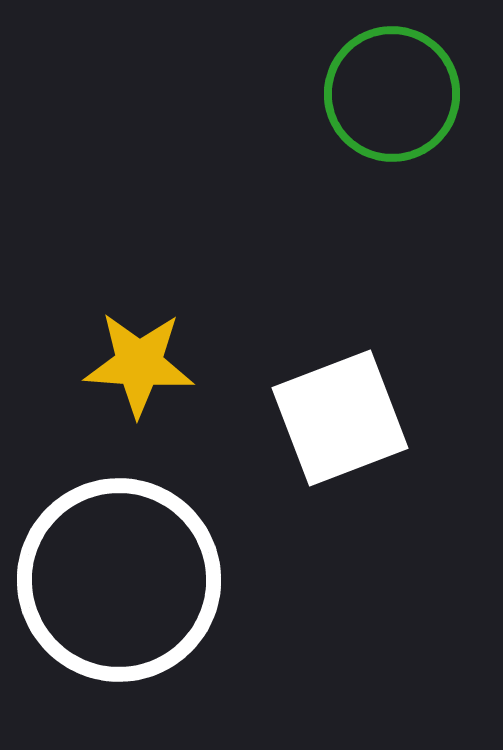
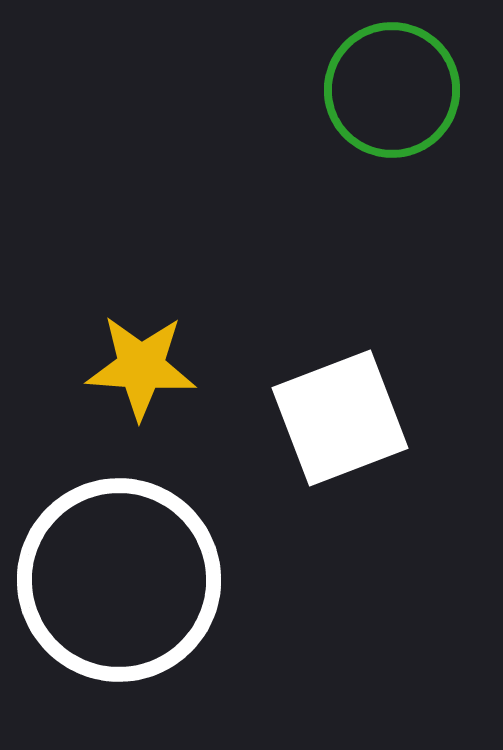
green circle: moved 4 px up
yellow star: moved 2 px right, 3 px down
